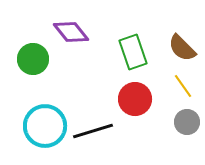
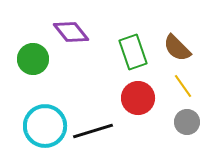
brown semicircle: moved 5 px left
red circle: moved 3 px right, 1 px up
